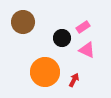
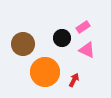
brown circle: moved 22 px down
